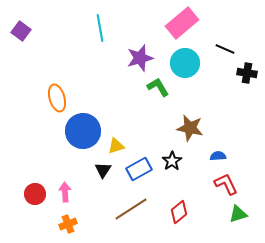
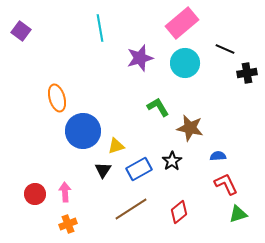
black cross: rotated 18 degrees counterclockwise
green L-shape: moved 20 px down
